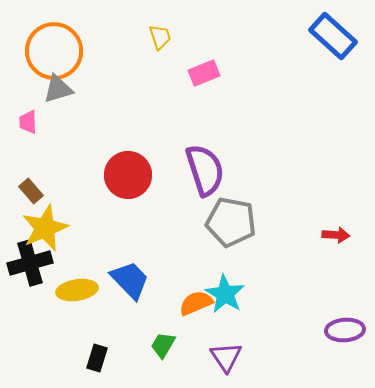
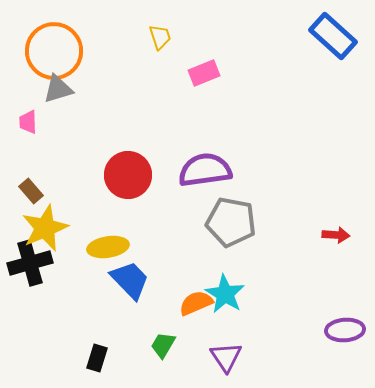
purple semicircle: rotated 80 degrees counterclockwise
yellow ellipse: moved 31 px right, 43 px up
